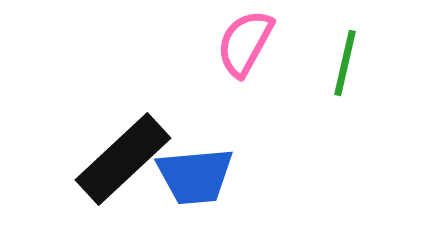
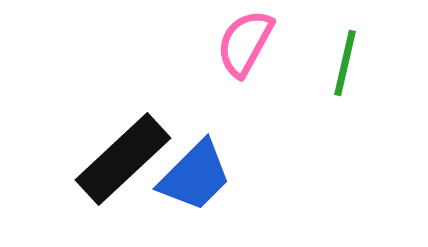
blue trapezoid: rotated 40 degrees counterclockwise
